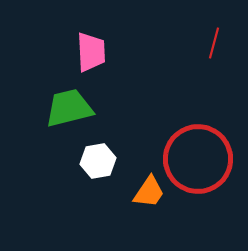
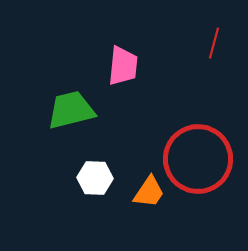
pink trapezoid: moved 32 px right, 14 px down; rotated 9 degrees clockwise
green trapezoid: moved 2 px right, 2 px down
white hexagon: moved 3 px left, 17 px down; rotated 12 degrees clockwise
